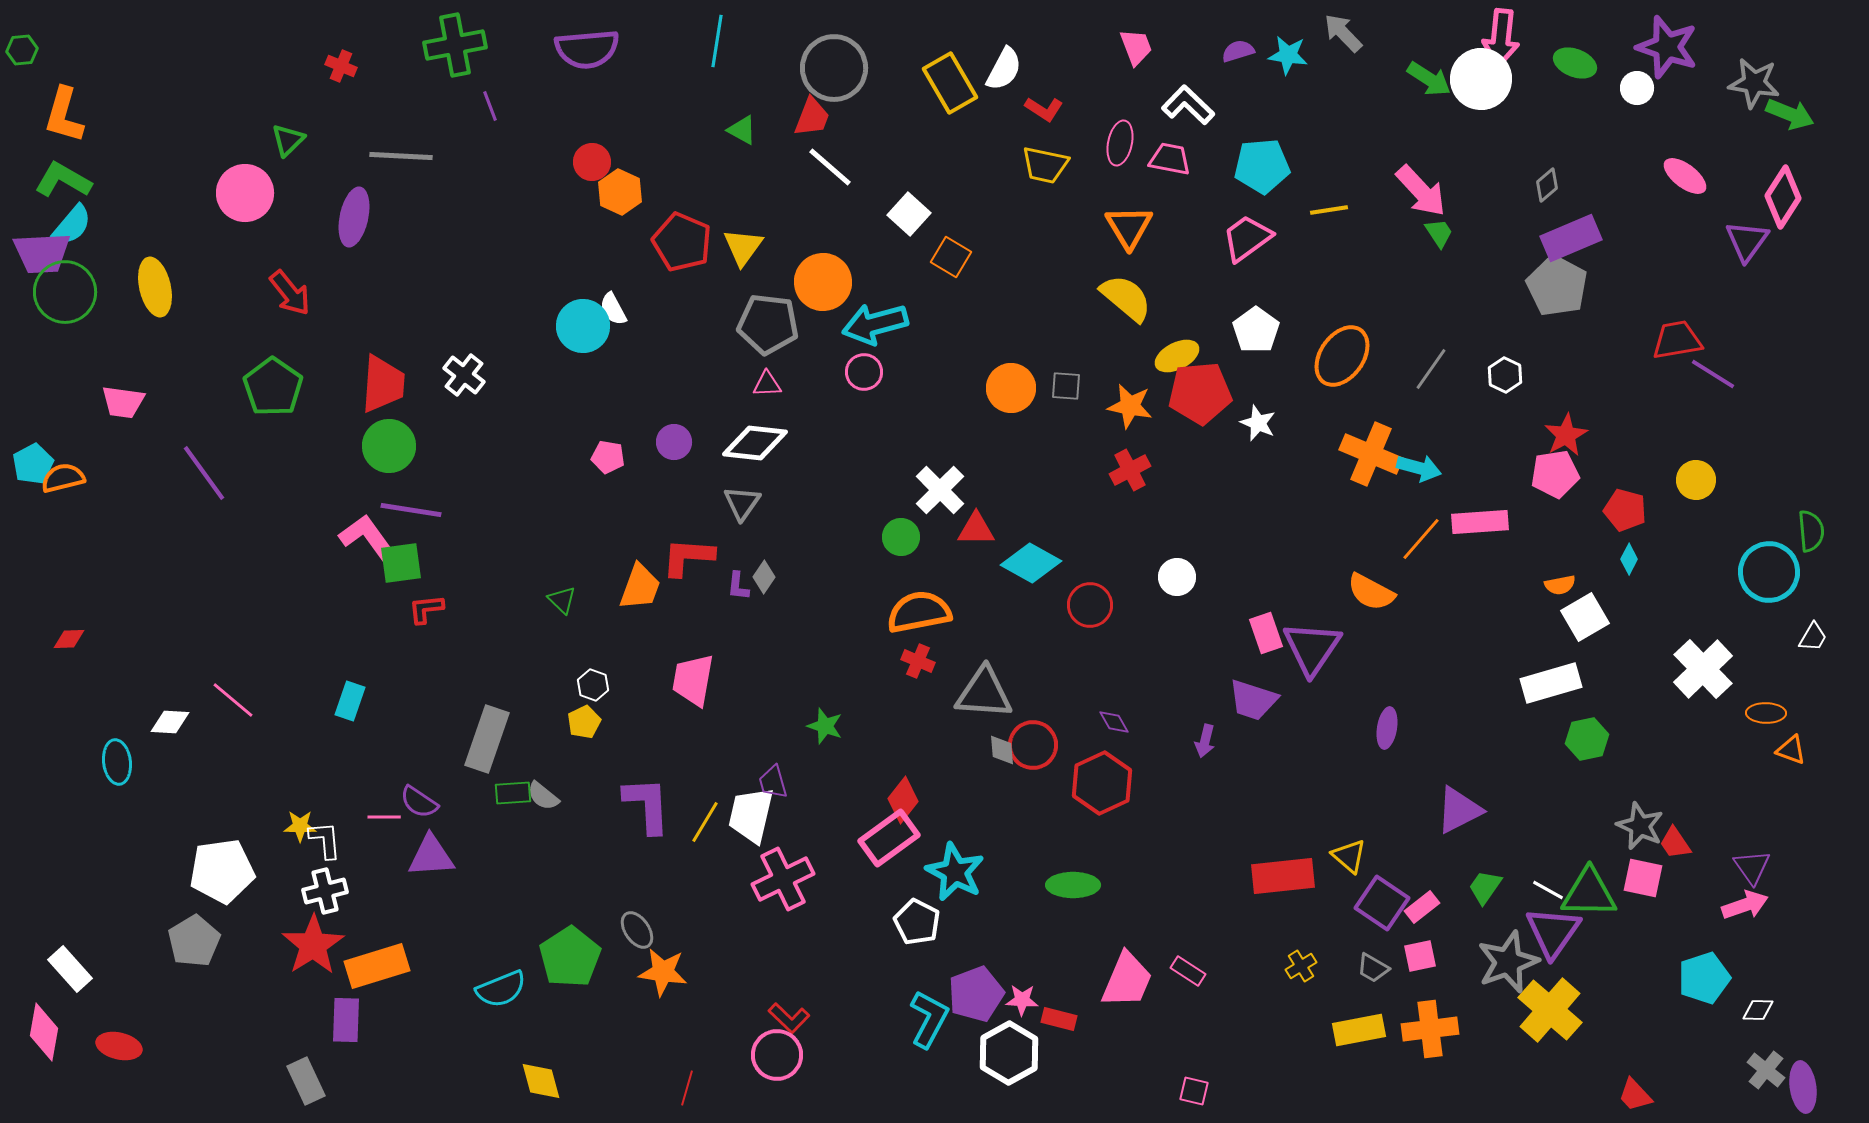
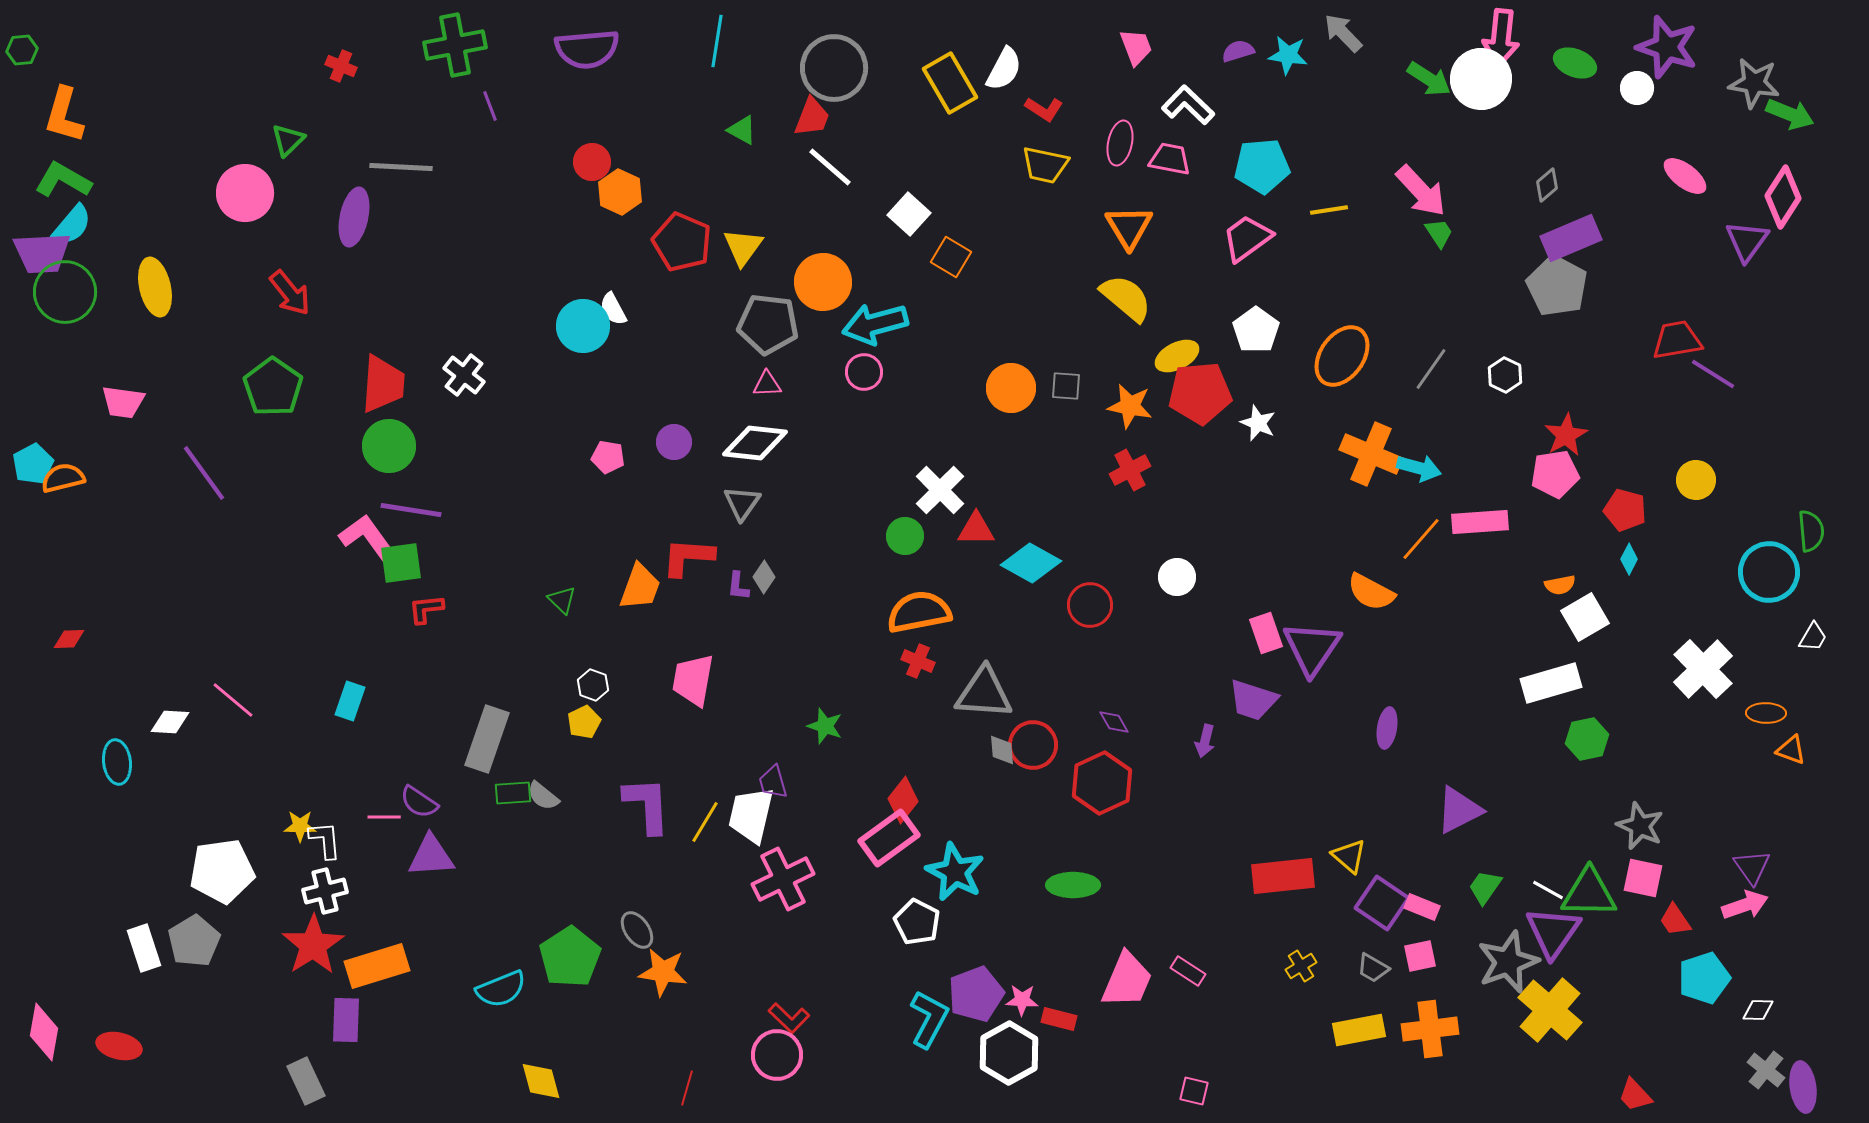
gray line at (401, 156): moved 11 px down
green circle at (901, 537): moved 4 px right, 1 px up
red trapezoid at (1675, 843): moved 77 px down
pink rectangle at (1422, 907): rotated 60 degrees clockwise
white rectangle at (70, 969): moved 74 px right, 21 px up; rotated 24 degrees clockwise
